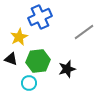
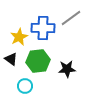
blue cross: moved 3 px right, 11 px down; rotated 25 degrees clockwise
gray line: moved 13 px left, 14 px up
black triangle: rotated 16 degrees clockwise
black star: rotated 12 degrees clockwise
cyan circle: moved 4 px left, 3 px down
